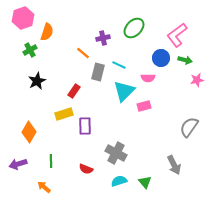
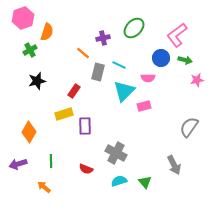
black star: rotated 12 degrees clockwise
